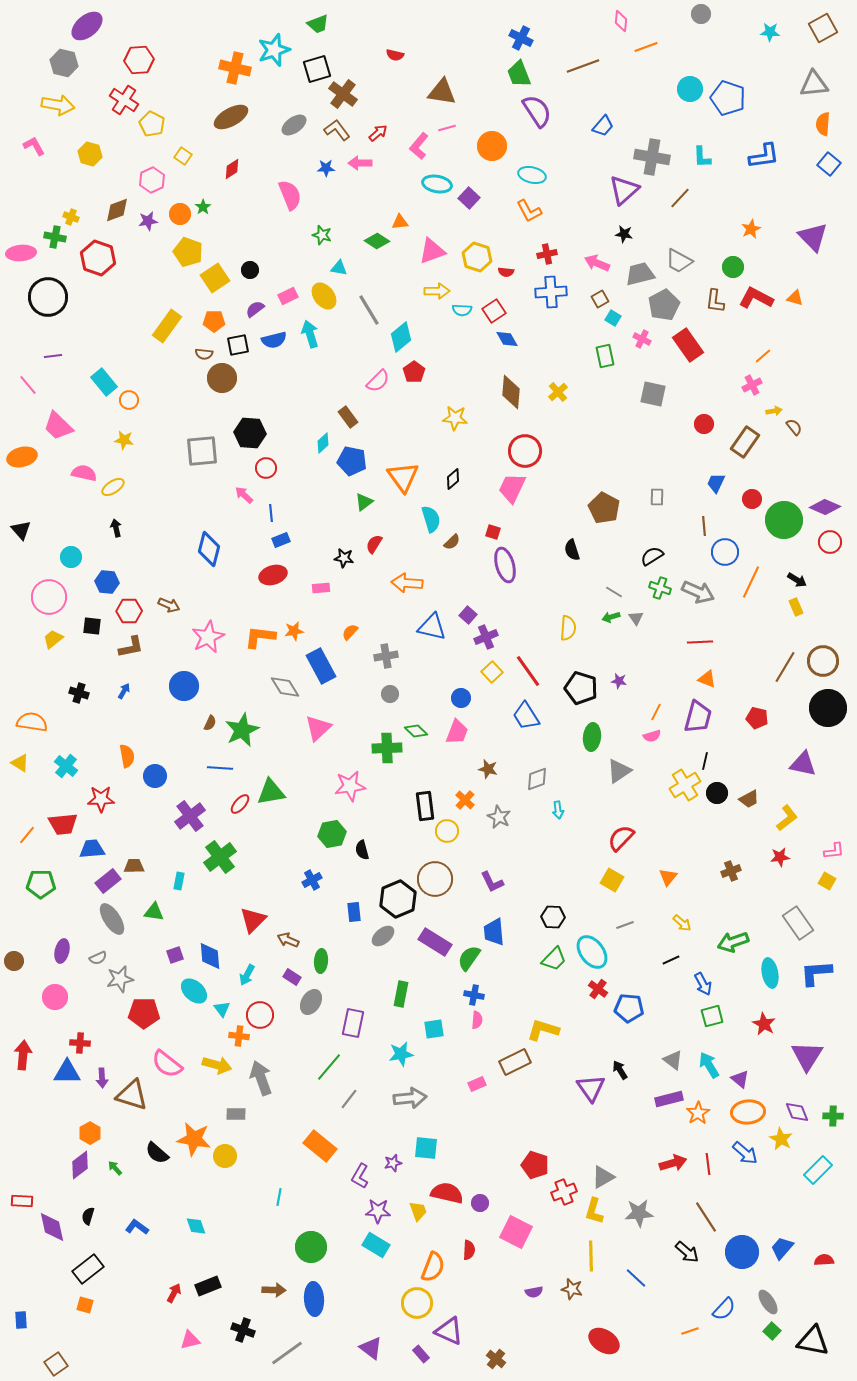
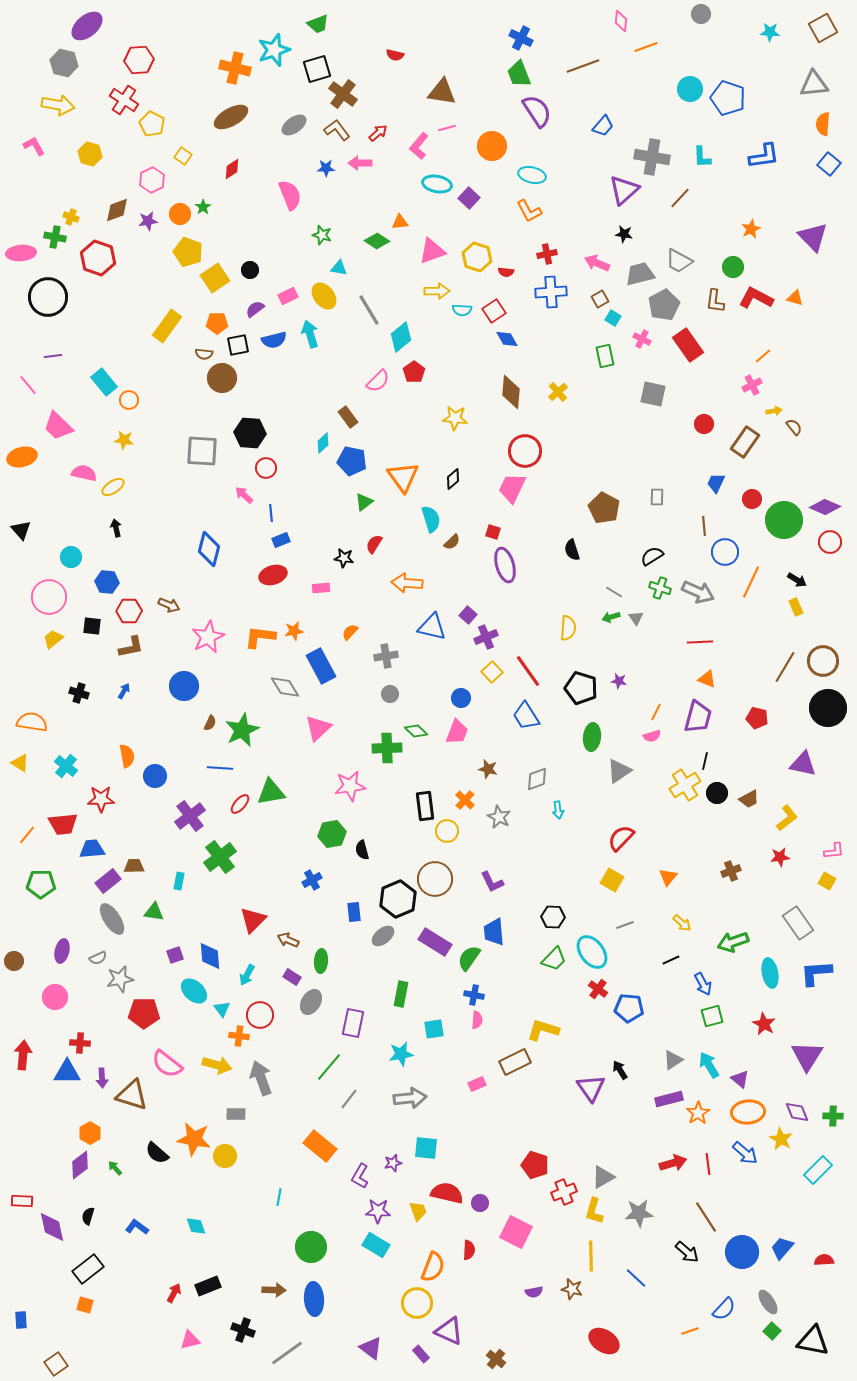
orange pentagon at (214, 321): moved 3 px right, 2 px down
gray square at (202, 451): rotated 8 degrees clockwise
gray triangle at (673, 1060): rotated 50 degrees clockwise
